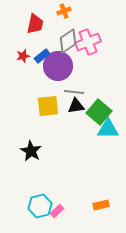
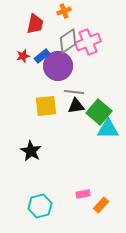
yellow square: moved 2 px left
orange rectangle: rotated 35 degrees counterclockwise
pink rectangle: moved 26 px right, 17 px up; rotated 32 degrees clockwise
